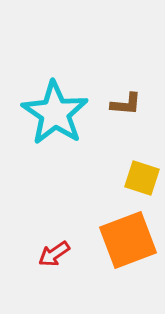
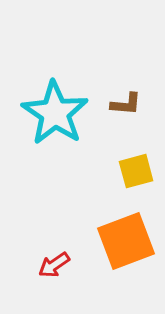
yellow square: moved 6 px left, 7 px up; rotated 33 degrees counterclockwise
orange square: moved 2 px left, 1 px down
red arrow: moved 11 px down
